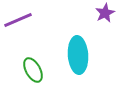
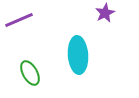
purple line: moved 1 px right
green ellipse: moved 3 px left, 3 px down
